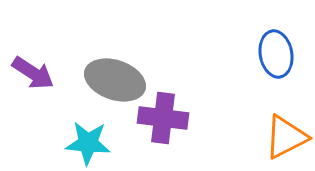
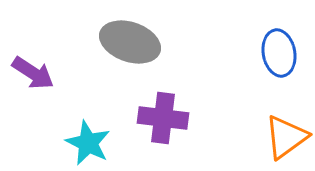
blue ellipse: moved 3 px right, 1 px up
gray ellipse: moved 15 px right, 38 px up
orange triangle: rotated 9 degrees counterclockwise
cyan star: rotated 21 degrees clockwise
